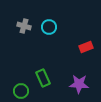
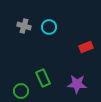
purple star: moved 2 px left
